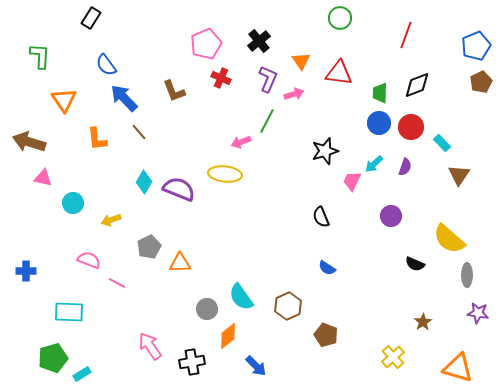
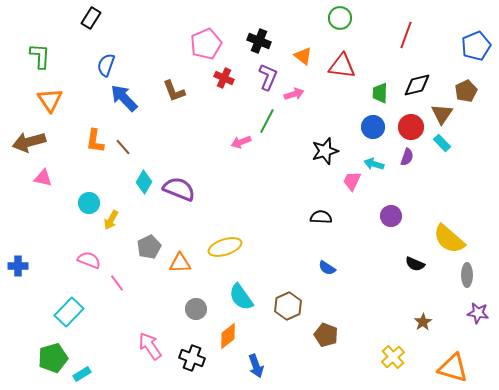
black cross at (259, 41): rotated 30 degrees counterclockwise
orange triangle at (301, 61): moved 2 px right, 5 px up; rotated 18 degrees counterclockwise
blue semicircle at (106, 65): rotated 55 degrees clockwise
red triangle at (339, 73): moved 3 px right, 7 px up
red cross at (221, 78): moved 3 px right
purple L-shape at (268, 79): moved 2 px up
brown pentagon at (481, 82): moved 15 px left, 9 px down
black diamond at (417, 85): rotated 8 degrees clockwise
orange triangle at (64, 100): moved 14 px left
blue circle at (379, 123): moved 6 px left, 4 px down
brown line at (139, 132): moved 16 px left, 15 px down
orange L-shape at (97, 139): moved 2 px left, 2 px down; rotated 15 degrees clockwise
brown arrow at (29, 142): rotated 32 degrees counterclockwise
cyan arrow at (374, 164): rotated 60 degrees clockwise
purple semicircle at (405, 167): moved 2 px right, 10 px up
yellow ellipse at (225, 174): moved 73 px down; rotated 24 degrees counterclockwise
brown triangle at (459, 175): moved 17 px left, 61 px up
cyan circle at (73, 203): moved 16 px right
black semicircle at (321, 217): rotated 115 degrees clockwise
yellow arrow at (111, 220): rotated 42 degrees counterclockwise
blue cross at (26, 271): moved 8 px left, 5 px up
pink line at (117, 283): rotated 24 degrees clockwise
gray circle at (207, 309): moved 11 px left
cyan rectangle at (69, 312): rotated 48 degrees counterclockwise
black cross at (192, 362): moved 4 px up; rotated 30 degrees clockwise
blue arrow at (256, 366): rotated 25 degrees clockwise
orange triangle at (458, 368): moved 5 px left
